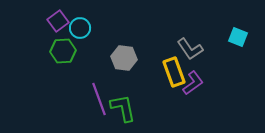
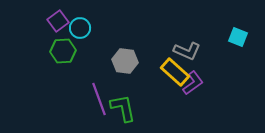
gray L-shape: moved 3 px left, 2 px down; rotated 32 degrees counterclockwise
gray hexagon: moved 1 px right, 3 px down
yellow rectangle: moved 1 px right; rotated 28 degrees counterclockwise
